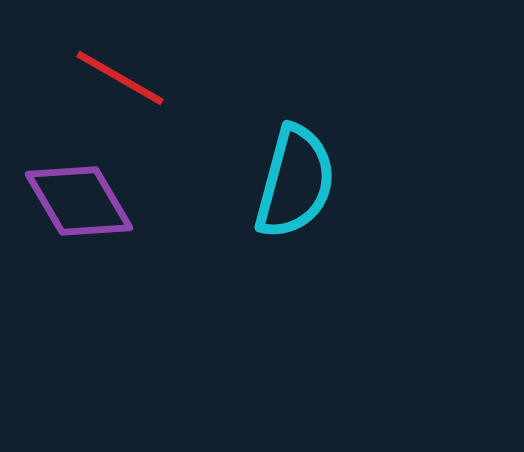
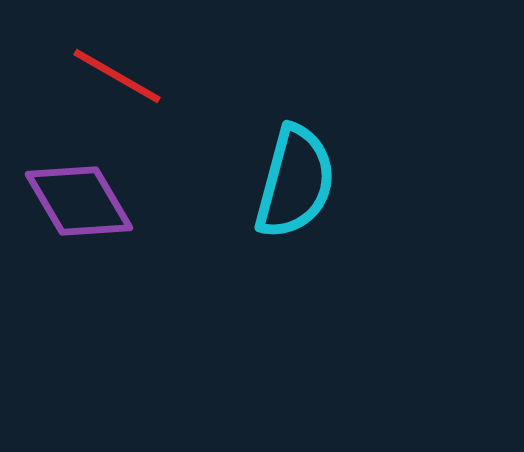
red line: moved 3 px left, 2 px up
